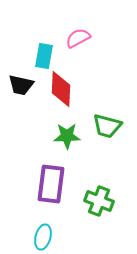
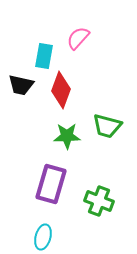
pink semicircle: rotated 20 degrees counterclockwise
red diamond: moved 1 px down; rotated 18 degrees clockwise
purple rectangle: rotated 9 degrees clockwise
